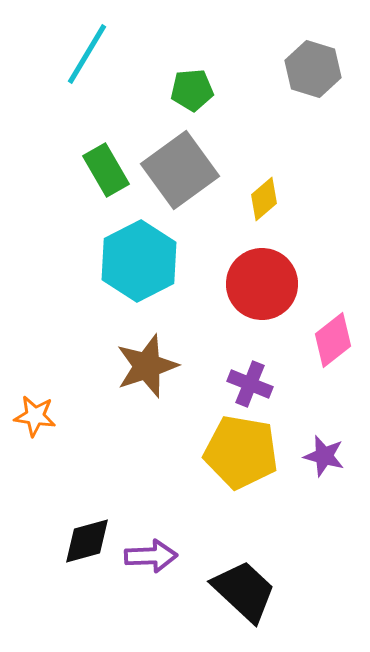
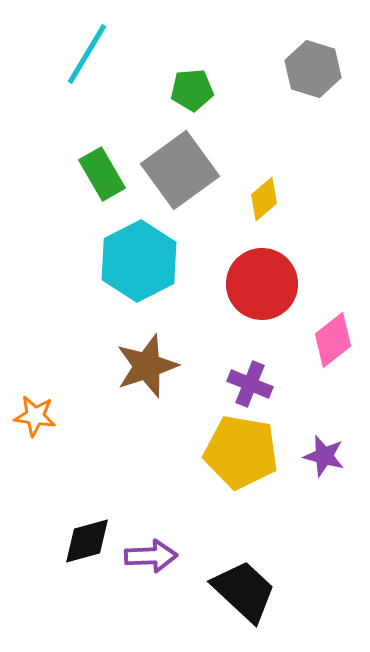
green rectangle: moved 4 px left, 4 px down
